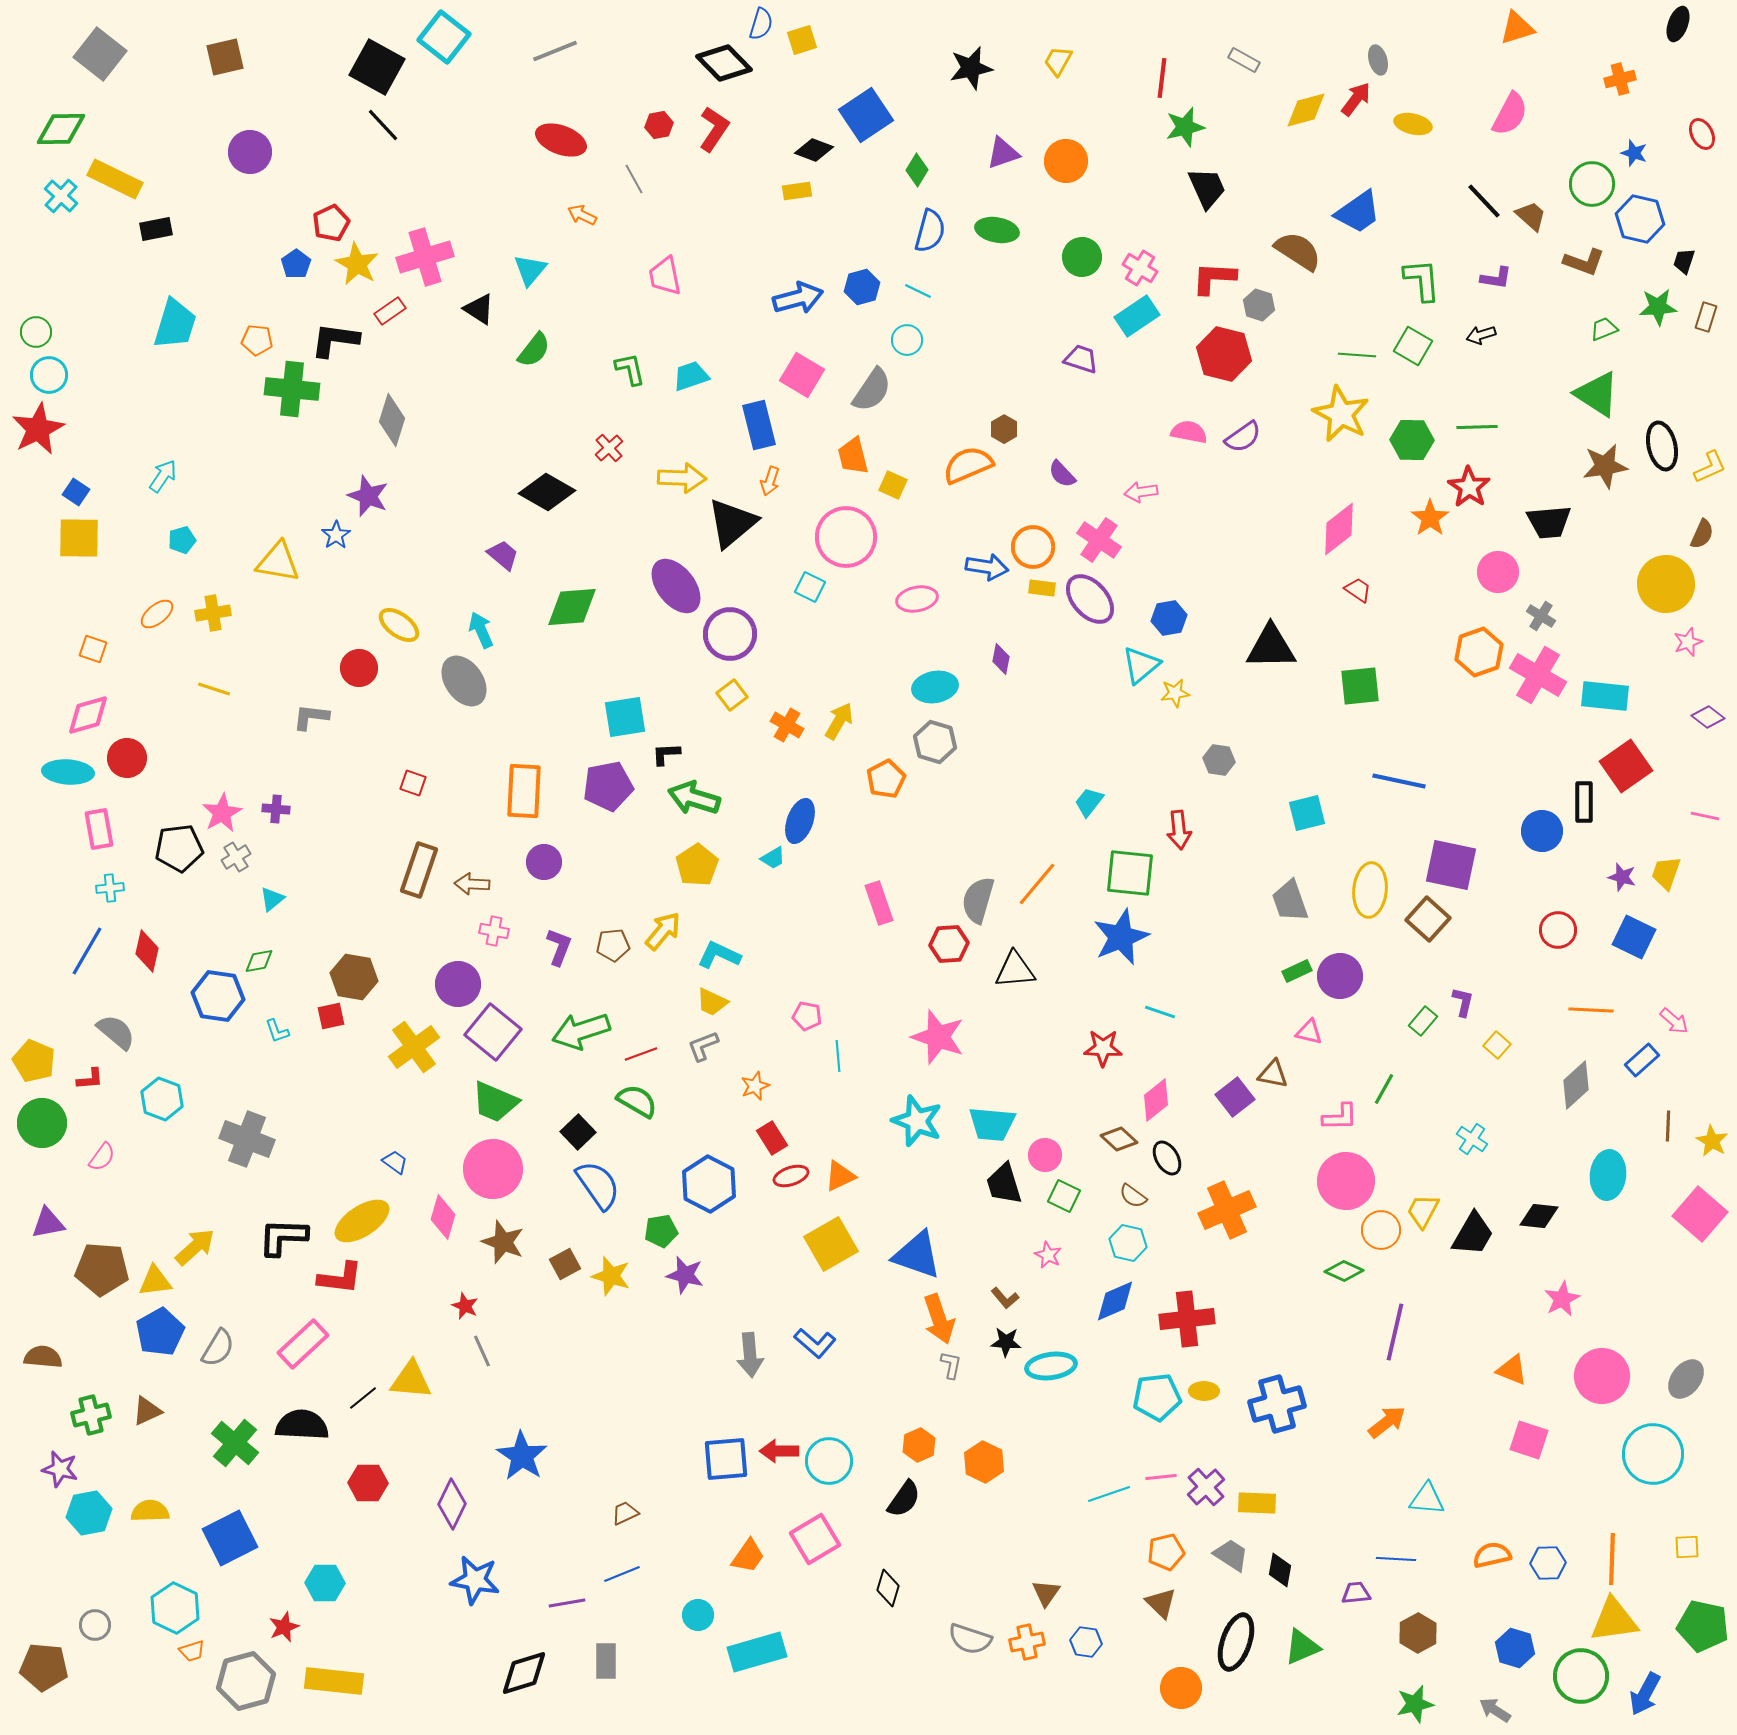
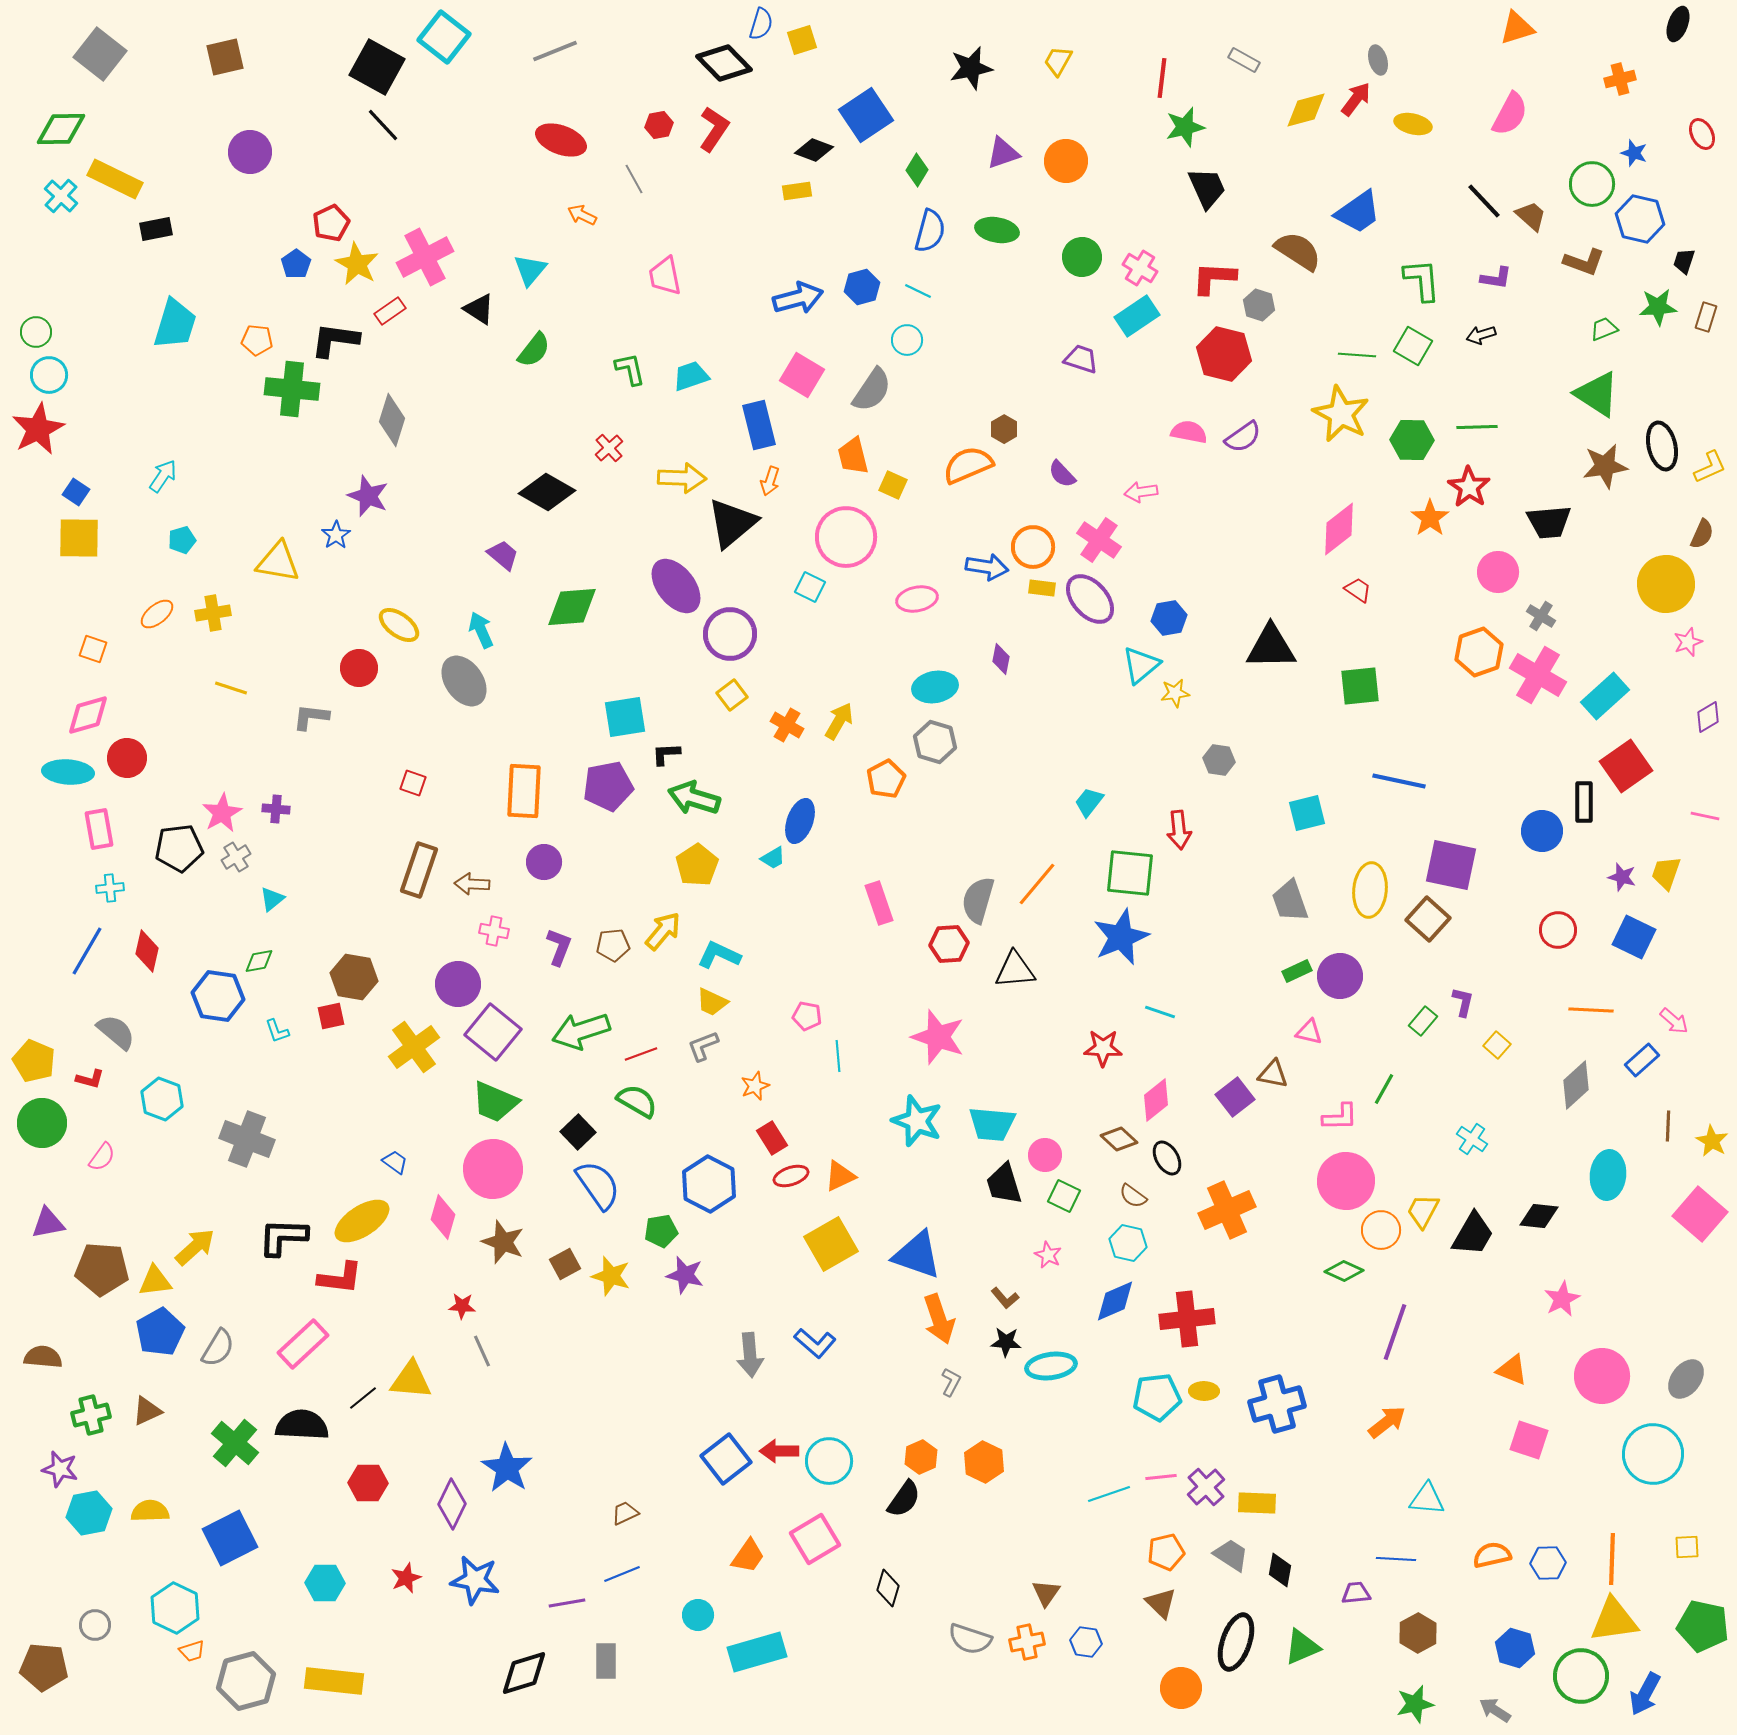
pink cross at (425, 257): rotated 10 degrees counterclockwise
yellow line at (214, 689): moved 17 px right, 1 px up
cyan rectangle at (1605, 696): rotated 48 degrees counterclockwise
purple diamond at (1708, 717): rotated 68 degrees counterclockwise
red L-shape at (90, 1079): rotated 20 degrees clockwise
red star at (465, 1306): moved 3 px left; rotated 20 degrees counterclockwise
purple line at (1395, 1332): rotated 6 degrees clockwise
gray L-shape at (951, 1365): moved 17 px down; rotated 16 degrees clockwise
orange hexagon at (919, 1445): moved 2 px right, 12 px down
blue star at (522, 1456): moved 15 px left, 12 px down
blue square at (726, 1459): rotated 33 degrees counterclockwise
red star at (284, 1627): moved 122 px right, 49 px up
